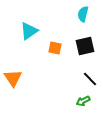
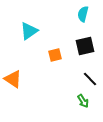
orange square: moved 7 px down; rotated 24 degrees counterclockwise
orange triangle: moved 1 px down; rotated 24 degrees counterclockwise
green arrow: rotated 96 degrees counterclockwise
